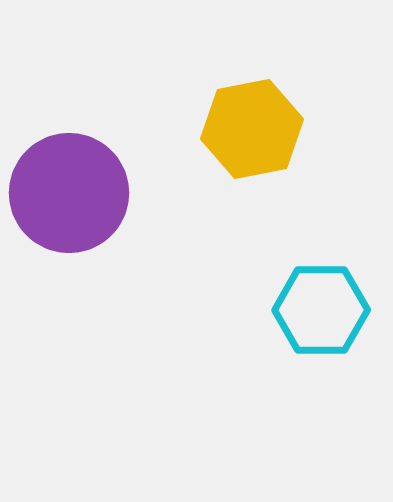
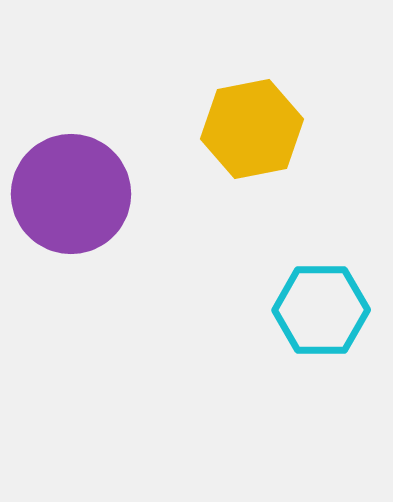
purple circle: moved 2 px right, 1 px down
